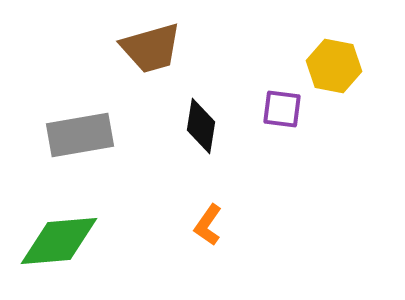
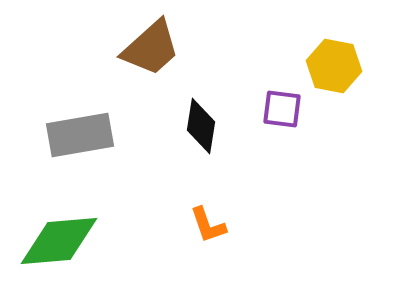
brown trapezoid: rotated 26 degrees counterclockwise
orange L-shape: rotated 54 degrees counterclockwise
